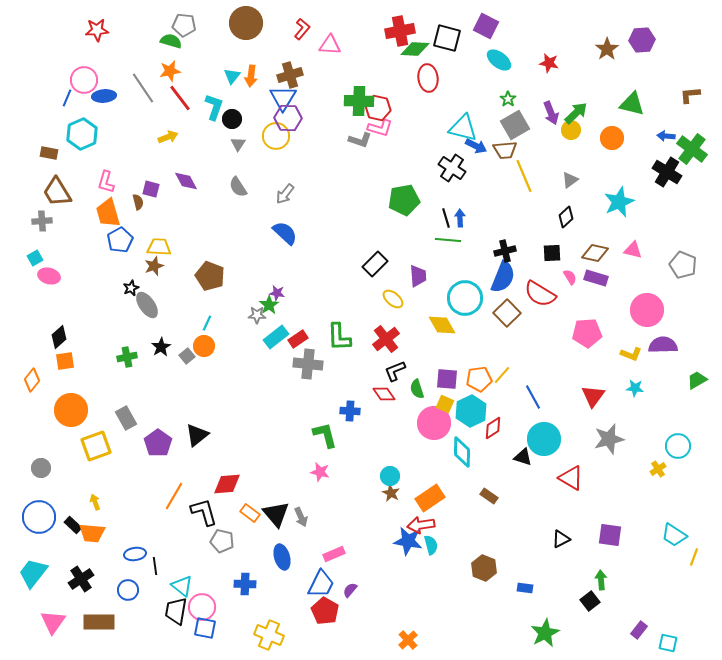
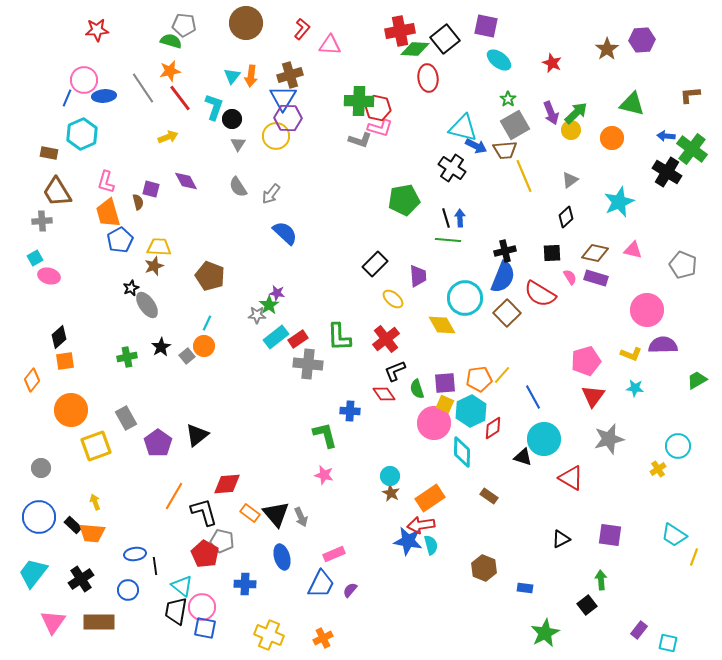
purple square at (486, 26): rotated 15 degrees counterclockwise
black square at (447, 38): moved 2 px left, 1 px down; rotated 36 degrees clockwise
red star at (549, 63): moved 3 px right; rotated 12 degrees clockwise
gray arrow at (285, 194): moved 14 px left
pink pentagon at (587, 333): moved 1 px left, 28 px down; rotated 12 degrees counterclockwise
purple square at (447, 379): moved 2 px left, 4 px down; rotated 10 degrees counterclockwise
pink star at (320, 472): moved 4 px right, 3 px down
black square at (590, 601): moved 3 px left, 4 px down
red pentagon at (325, 611): moved 120 px left, 57 px up
orange cross at (408, 640): moved 85 px left, 2 px up; rotated 18 degrees clockwise
